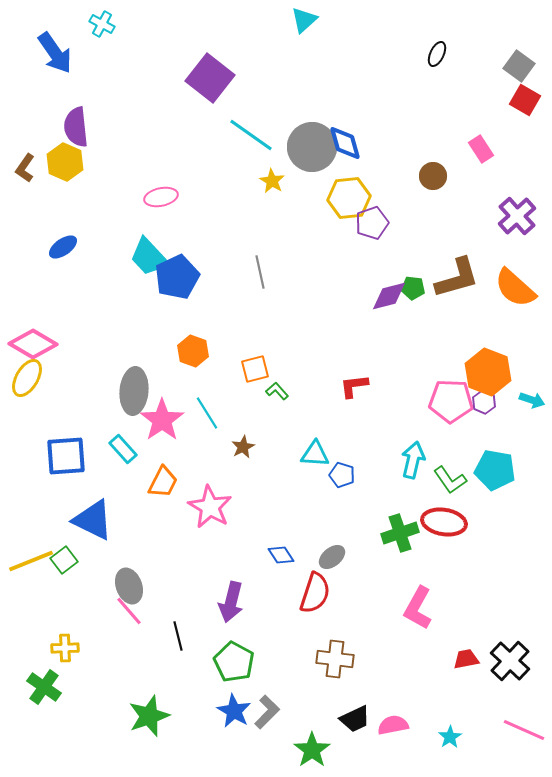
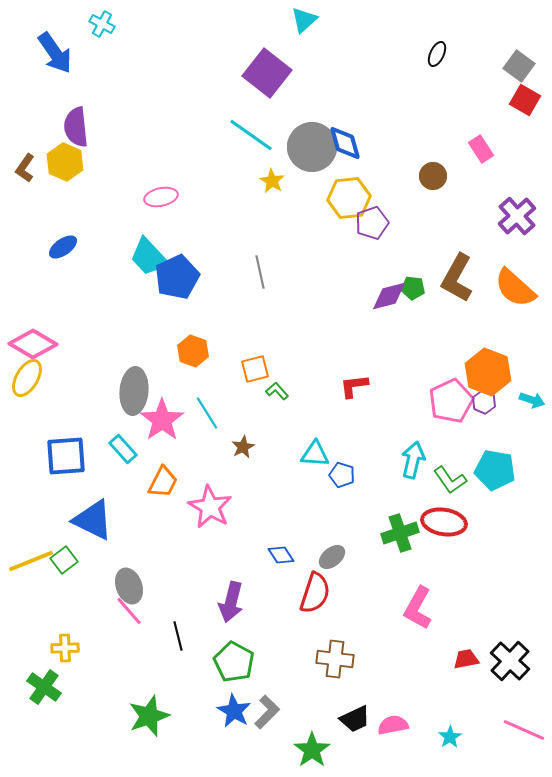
purple square at (210, 78): moved 57 px right, 5 px up
brown L-shape at (457, 278): rotated 135 degrees clockwise
pink pentagon at (451, 401): rotated 27 degrees counterclockwise
